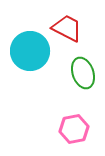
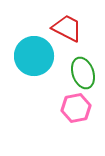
cyan circle: moved 4 px right, 5 px down
pink hexagon: moved 2 px right, 21 px up
